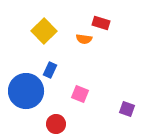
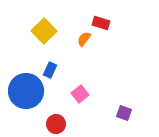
orange semicircle: rotated 119 degrees clockwise
pink square: rotated 30 degrees clockwise
purple square: moved 3 px left, 4 px down
